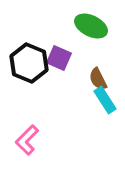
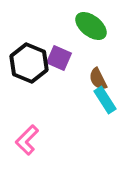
green ellipse: rotated 12 degrees clockwise
